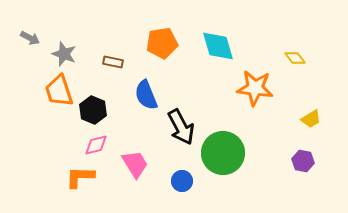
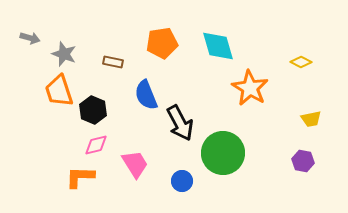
gray arrow: rotated 12 degrees counterclockwise
yellow diamond: moved 6 px right, 4 px down; rotated 25 degrees counterclockwise
orange star: moved 5 px left; rotated 24 degrees clockwise
yellow trapezoid: rotated 20 degrees clockwise
black arrow: moved 1 px left, 4 px up
